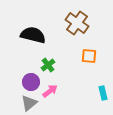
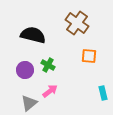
green cross: rotated 24 degrees counterclockwise
purple circle: moved 6 px left, 12 px up
